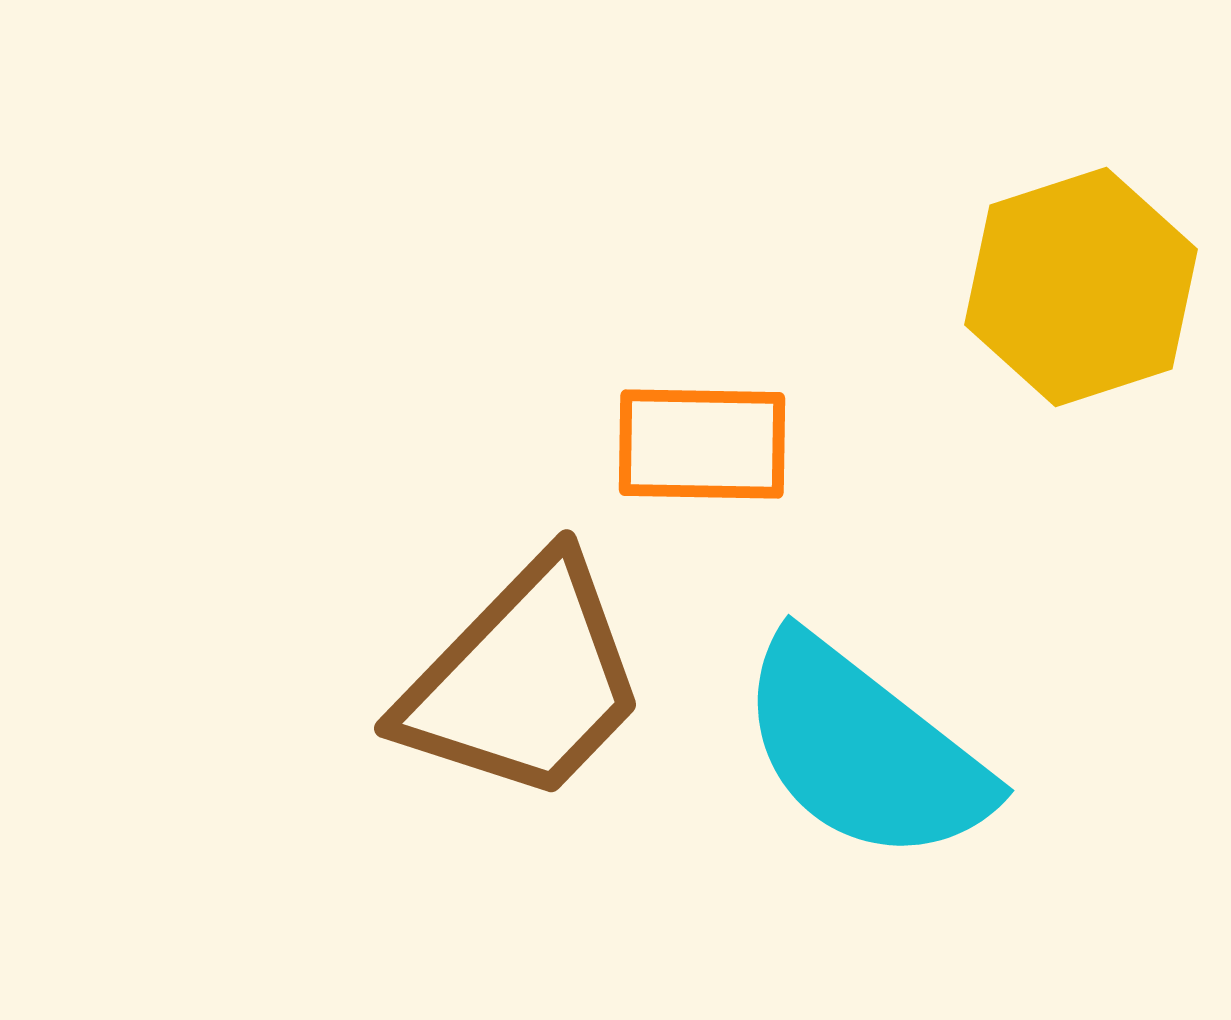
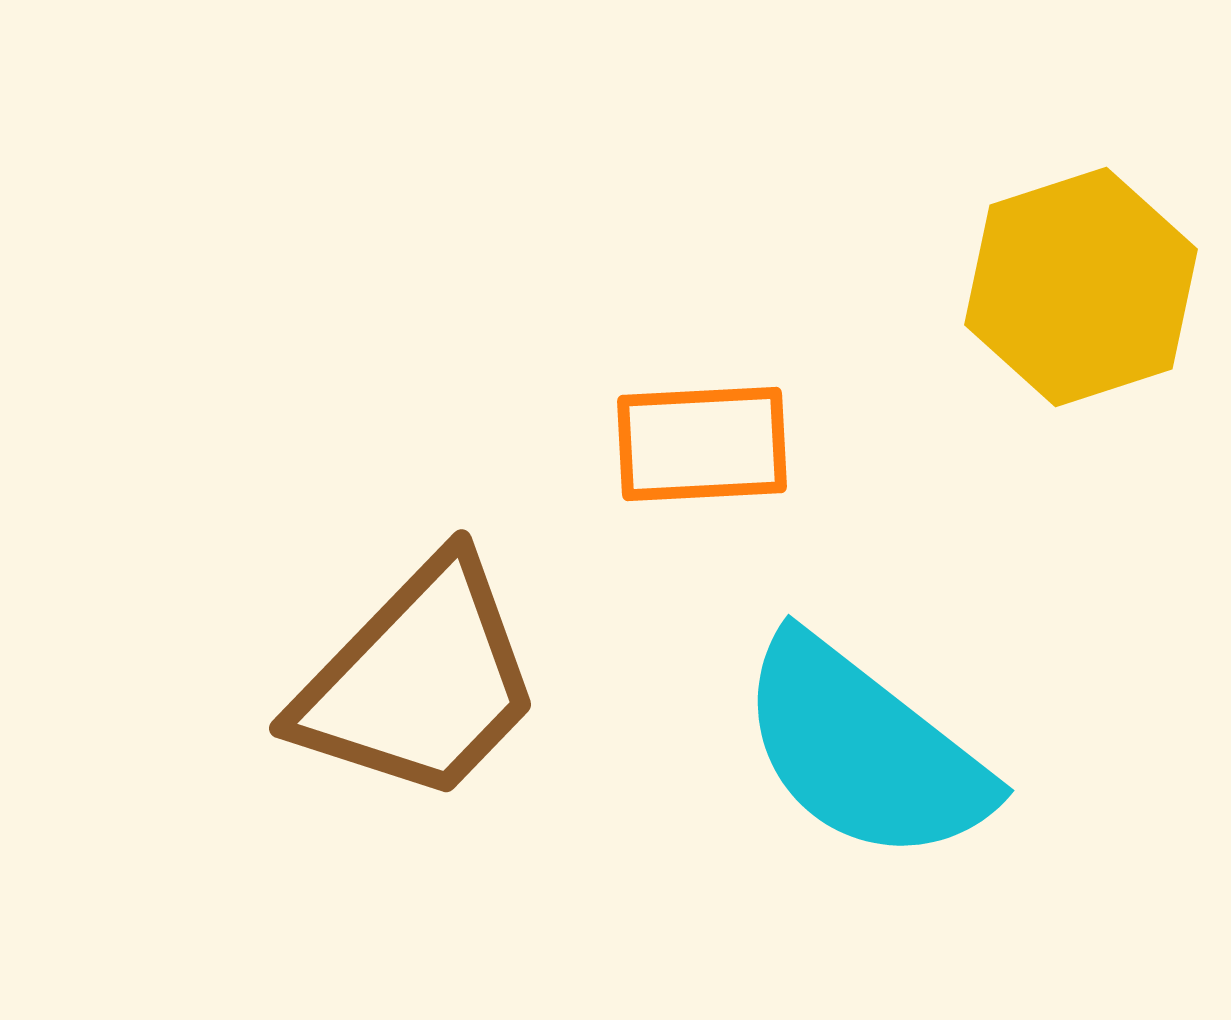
orange rectangle: rotated 4 degrees counterclockwise
brown trapezoid: moved 105 px left
